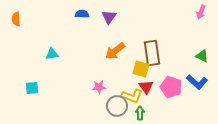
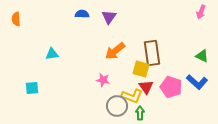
pink star: moved 4 px right, 7 px up; rotated 16 degrees clockwise
